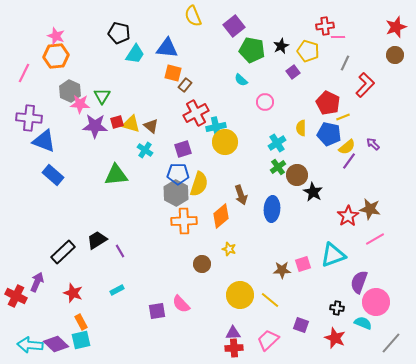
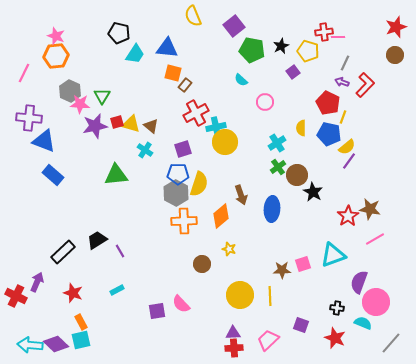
red cross at (325, 26): moved 1 px left, 6 px down
yellow line at (343, 117): rotated 48 degrees counterclockwise
purple star at (95, 126): rotated 15 degrees counterclockwise
purple arrow at (373, 144): moved 31 px left, 62 px up; rotated 24 degrees counterclockwise
yellow line at (270, 300): moved 4 px up; rotated 48 degrees clockwise
